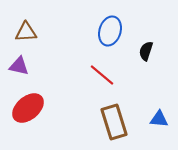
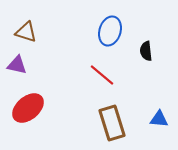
brown triangle: rotated 20 degrees clockwise
black semicircle: rotated 24 degrees counterclockwise
purple triangle: moved 2 px left, 1 px up
brown rectangle: moved 2 px left, 1 px down
